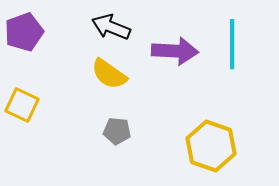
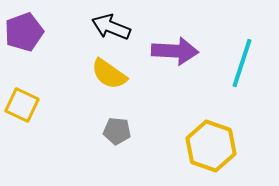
cyan line: moved 10 px right, 19 px down; rotated 18 degrees clockwise
